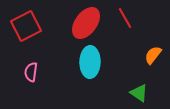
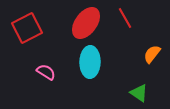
red square: moved 1 px right, 2 px down
orange semicircle: moved 1 px left, 1 px up
pink semicircle: moved 15 px right; rotated 114 degrees clockwise
